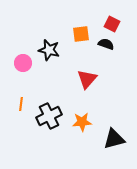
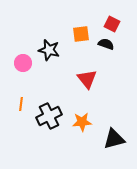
red triangle: rotated 20 degrees counterclockwise
